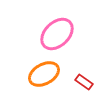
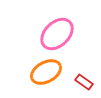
orange ellipse: moved 2 px right, 2 px up
